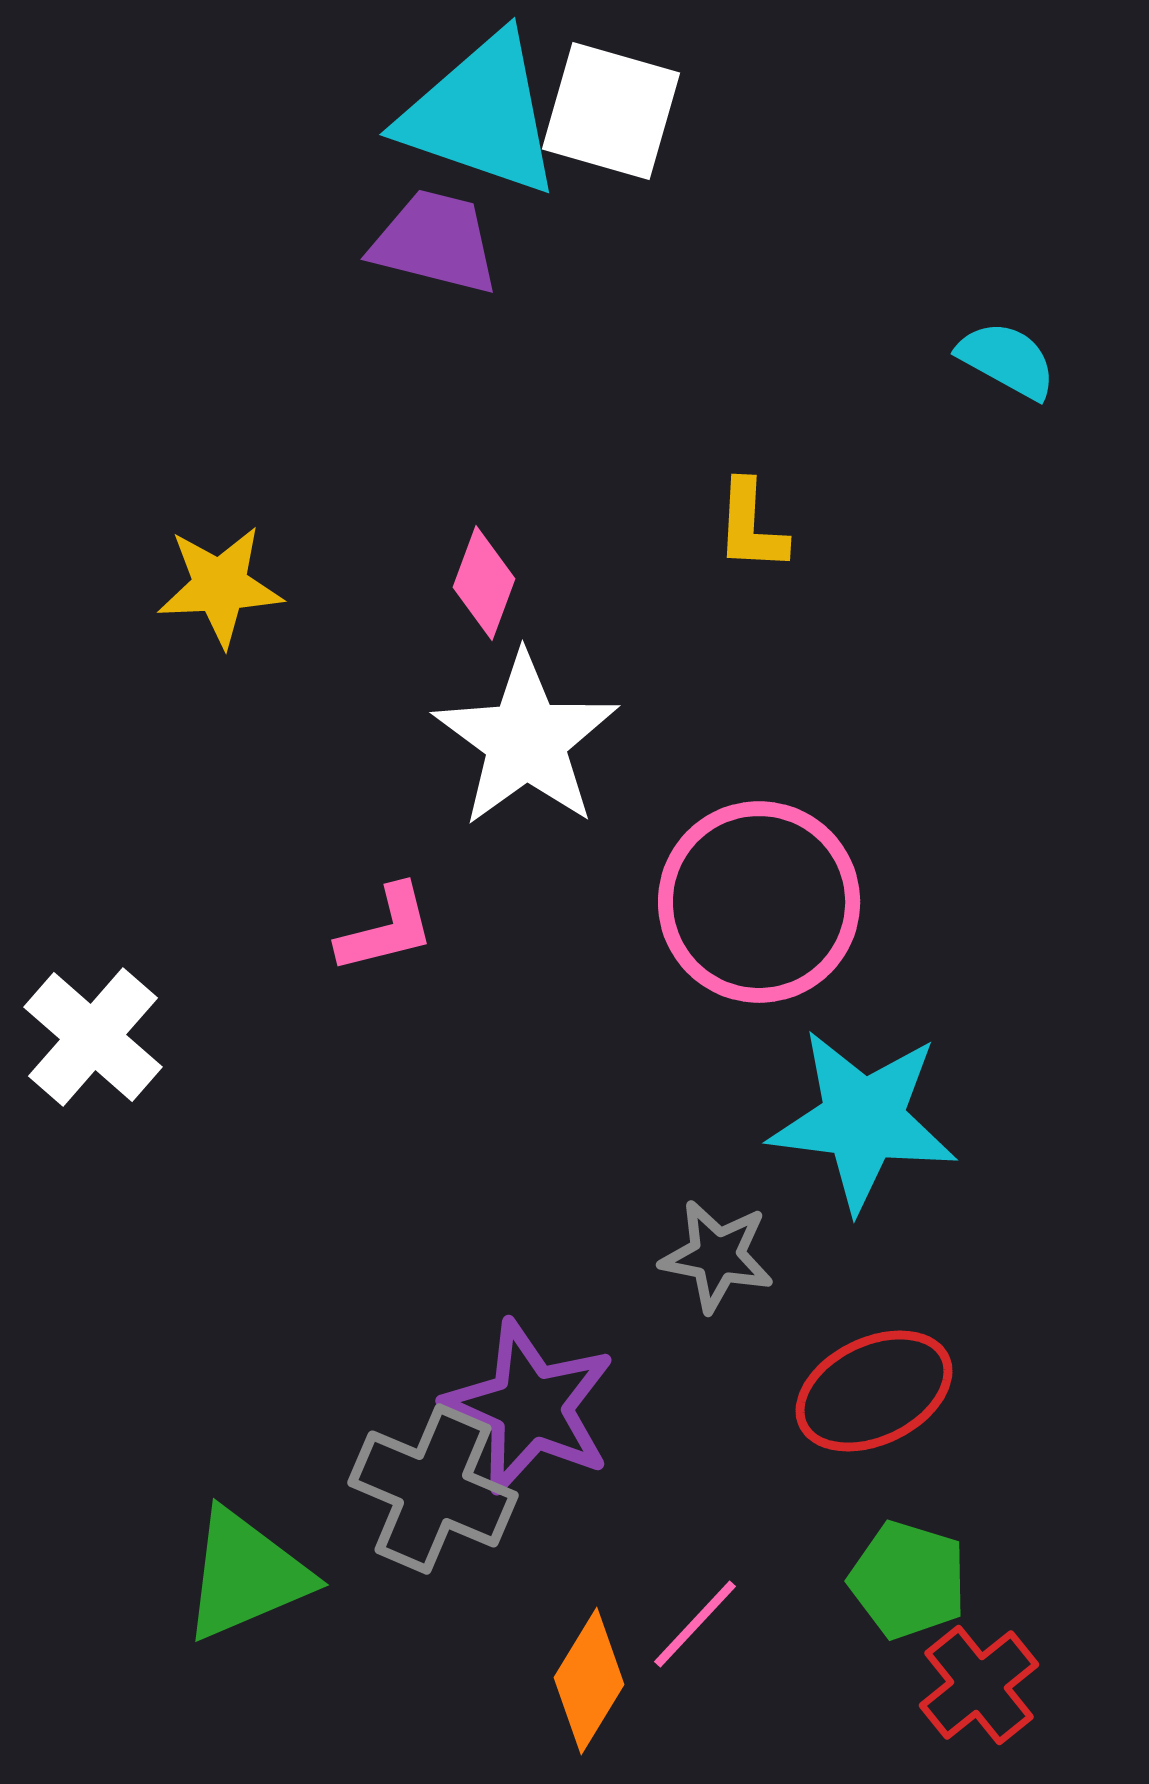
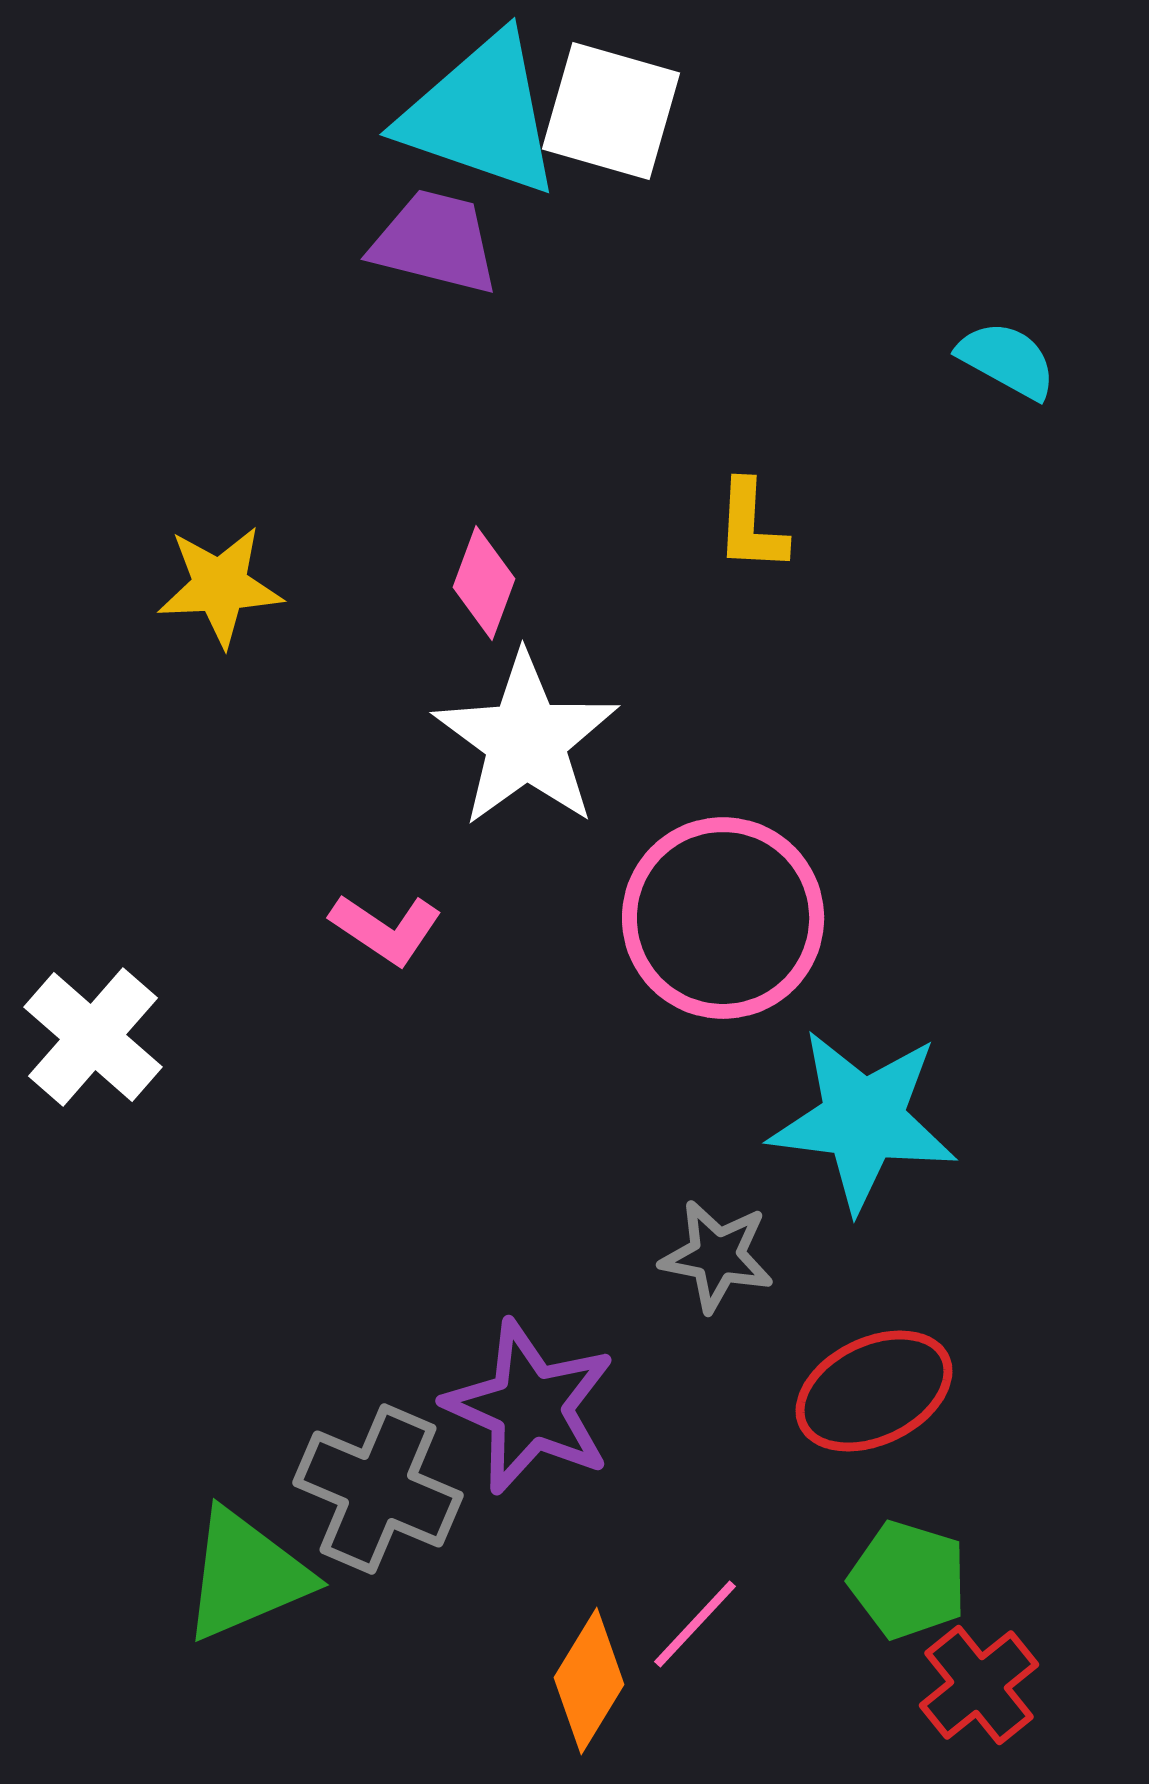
pink circle: moved 36 px left, 16 px down
pink L-shape: rotated 48 degrees clockwise
gray cross: moved 55 px left
